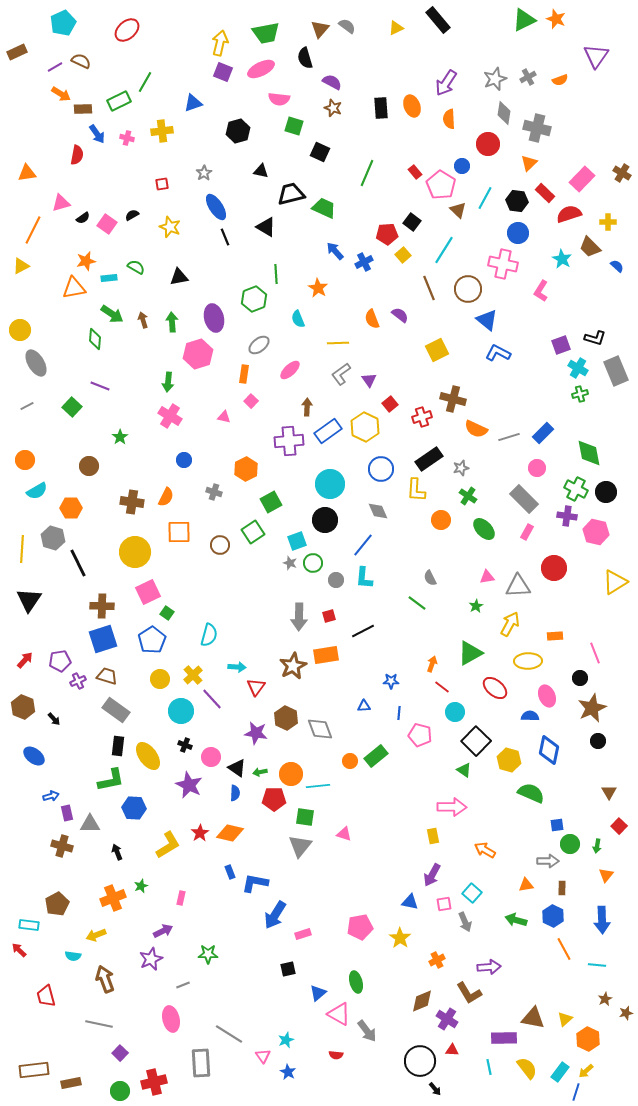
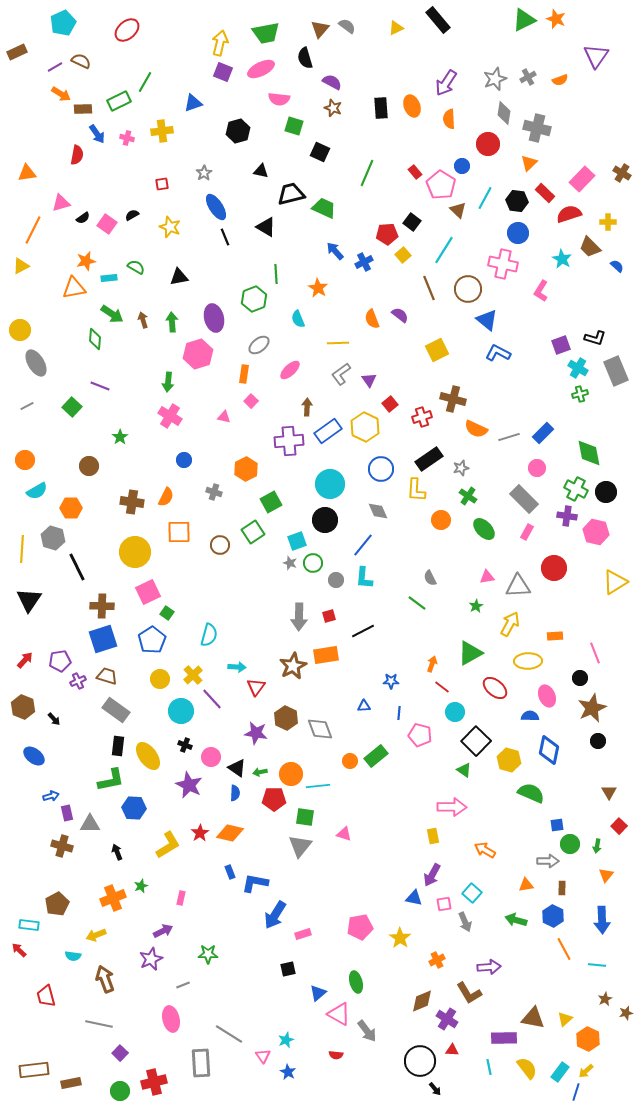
black line at (78, 563): moved 1 px left, 4 px down
blue triangle at (410, 902): moved 4 px right, 4 px up
